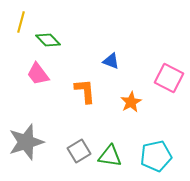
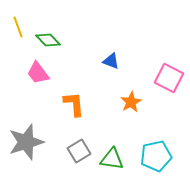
yellow line: moved 3 px left, 5 px down; rotated 35 degrees counterclockwise
pink trapezoid: moved 1 px up
orange L-shape: moved 11 px left, 13 px down
green triangle: moved 2 px right, 3 px down
